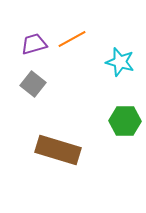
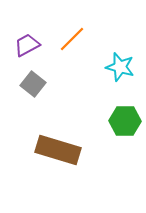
orange line: rotated 16 degrees counterclockwise
purple trapezoid: moved 7 px left, 1 px down; rotated 12 degrees counterclockwise
cyan star: moved 5 px down
